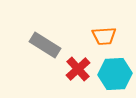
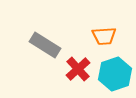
cyan hexagon: rotated 16 degrees counterclockwise
